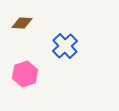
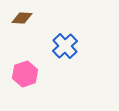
brown diamond: moved 5 px up
